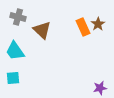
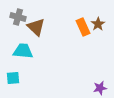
brown triangle: moved 6 px left, 3 px up
cyan trapezoid: moved 8 px right; rotated 130 degrees clockwise
